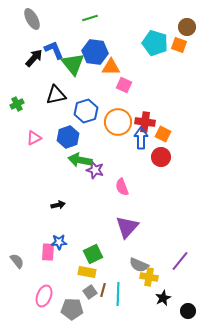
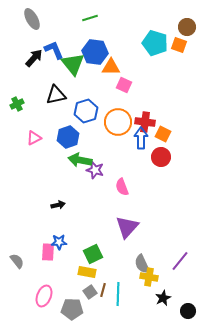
gray semicircle at (139, 265): moved 3 px right, 1 px up; rotated 42 degrees clockwise
